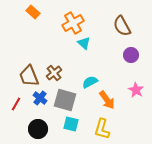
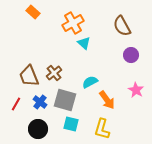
blue cross: moved 4 px down
